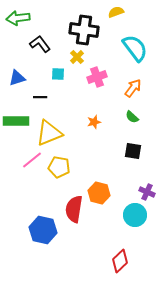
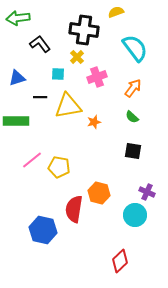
yellow triangle: moved 19 px right, 27 px up; rotated 12 degrees clockwise
